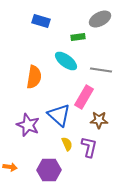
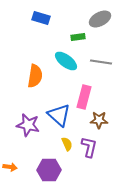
blue rectangle: moved 3 px up
gray line: moved 8 px up
orange semicircle: moved 1 px right, 1 px up
pink rectangle: rotated 15 degrees counterclockwise
purple star: rotated 10 degrees counterclockwise
